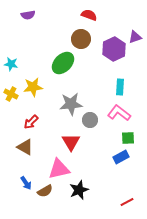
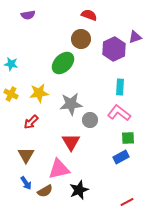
yellow star: moved 6 px right, 6 px down
brown triangle: moved 1 px right, 8 px down; rotated 30 degrees clockwise
